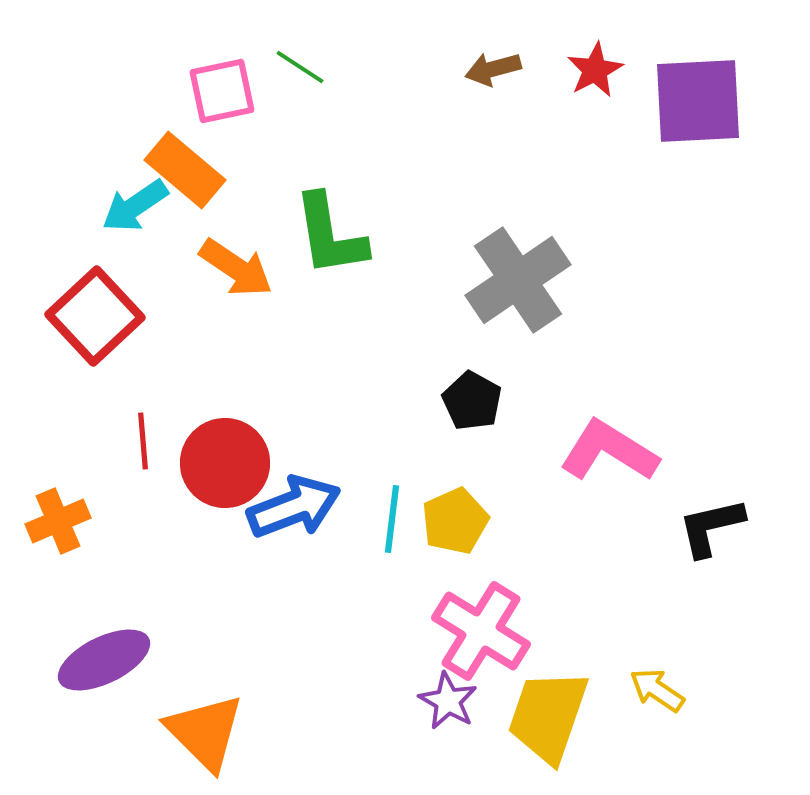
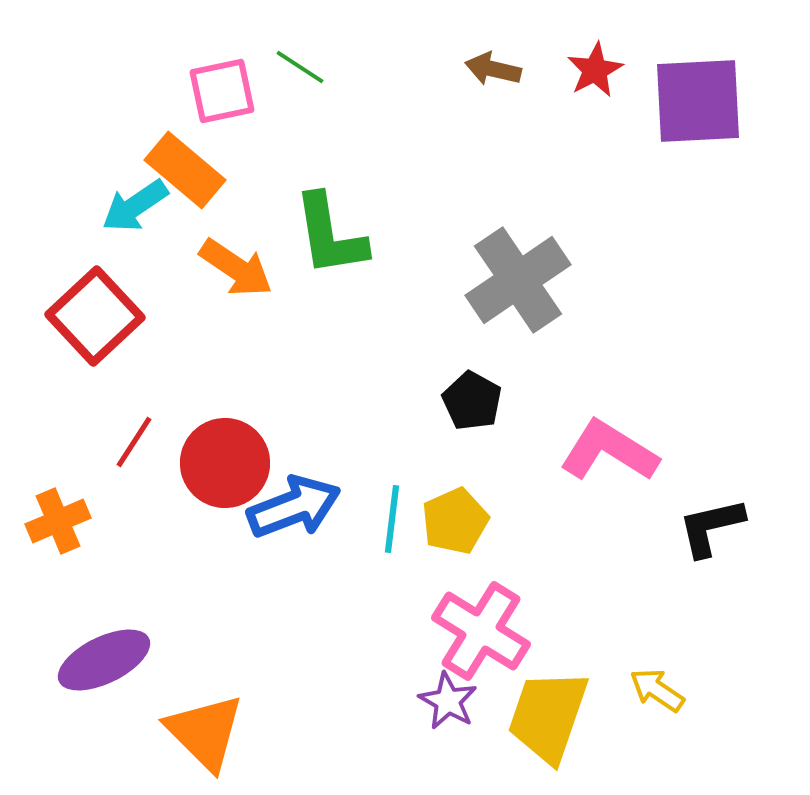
brown arrow: rotated 28 degrees clockwise
red line: moved 9 px left, 1 px down; rotated 38 degrees clockwise
